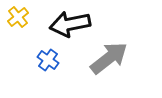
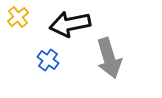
gray arrow: rotated 111 degrees clockwise
